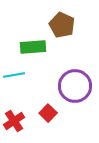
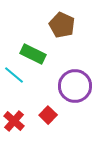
green rectangle: moved 7 px down; rotated 30 degrees clockwise
cyan line: rotated 50 degrees clockwise
red square: moved 2 px down
red cross: rotated 15 degrees counterclockwise
